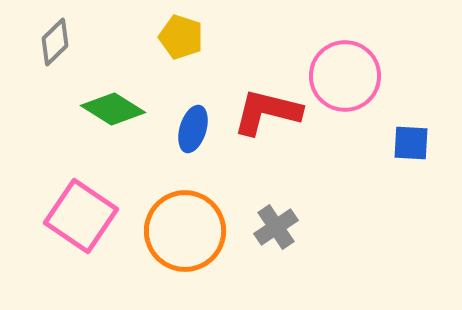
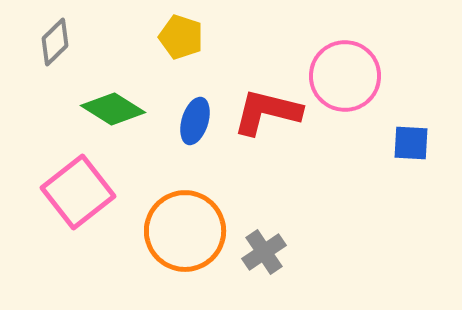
blue ellipse: moved 2 px right, 8 px up
pink square: moved 3 px left, 24 px up; rotated 18 degrees clockwise
gray cross: moved 12 px left, 25 px down
